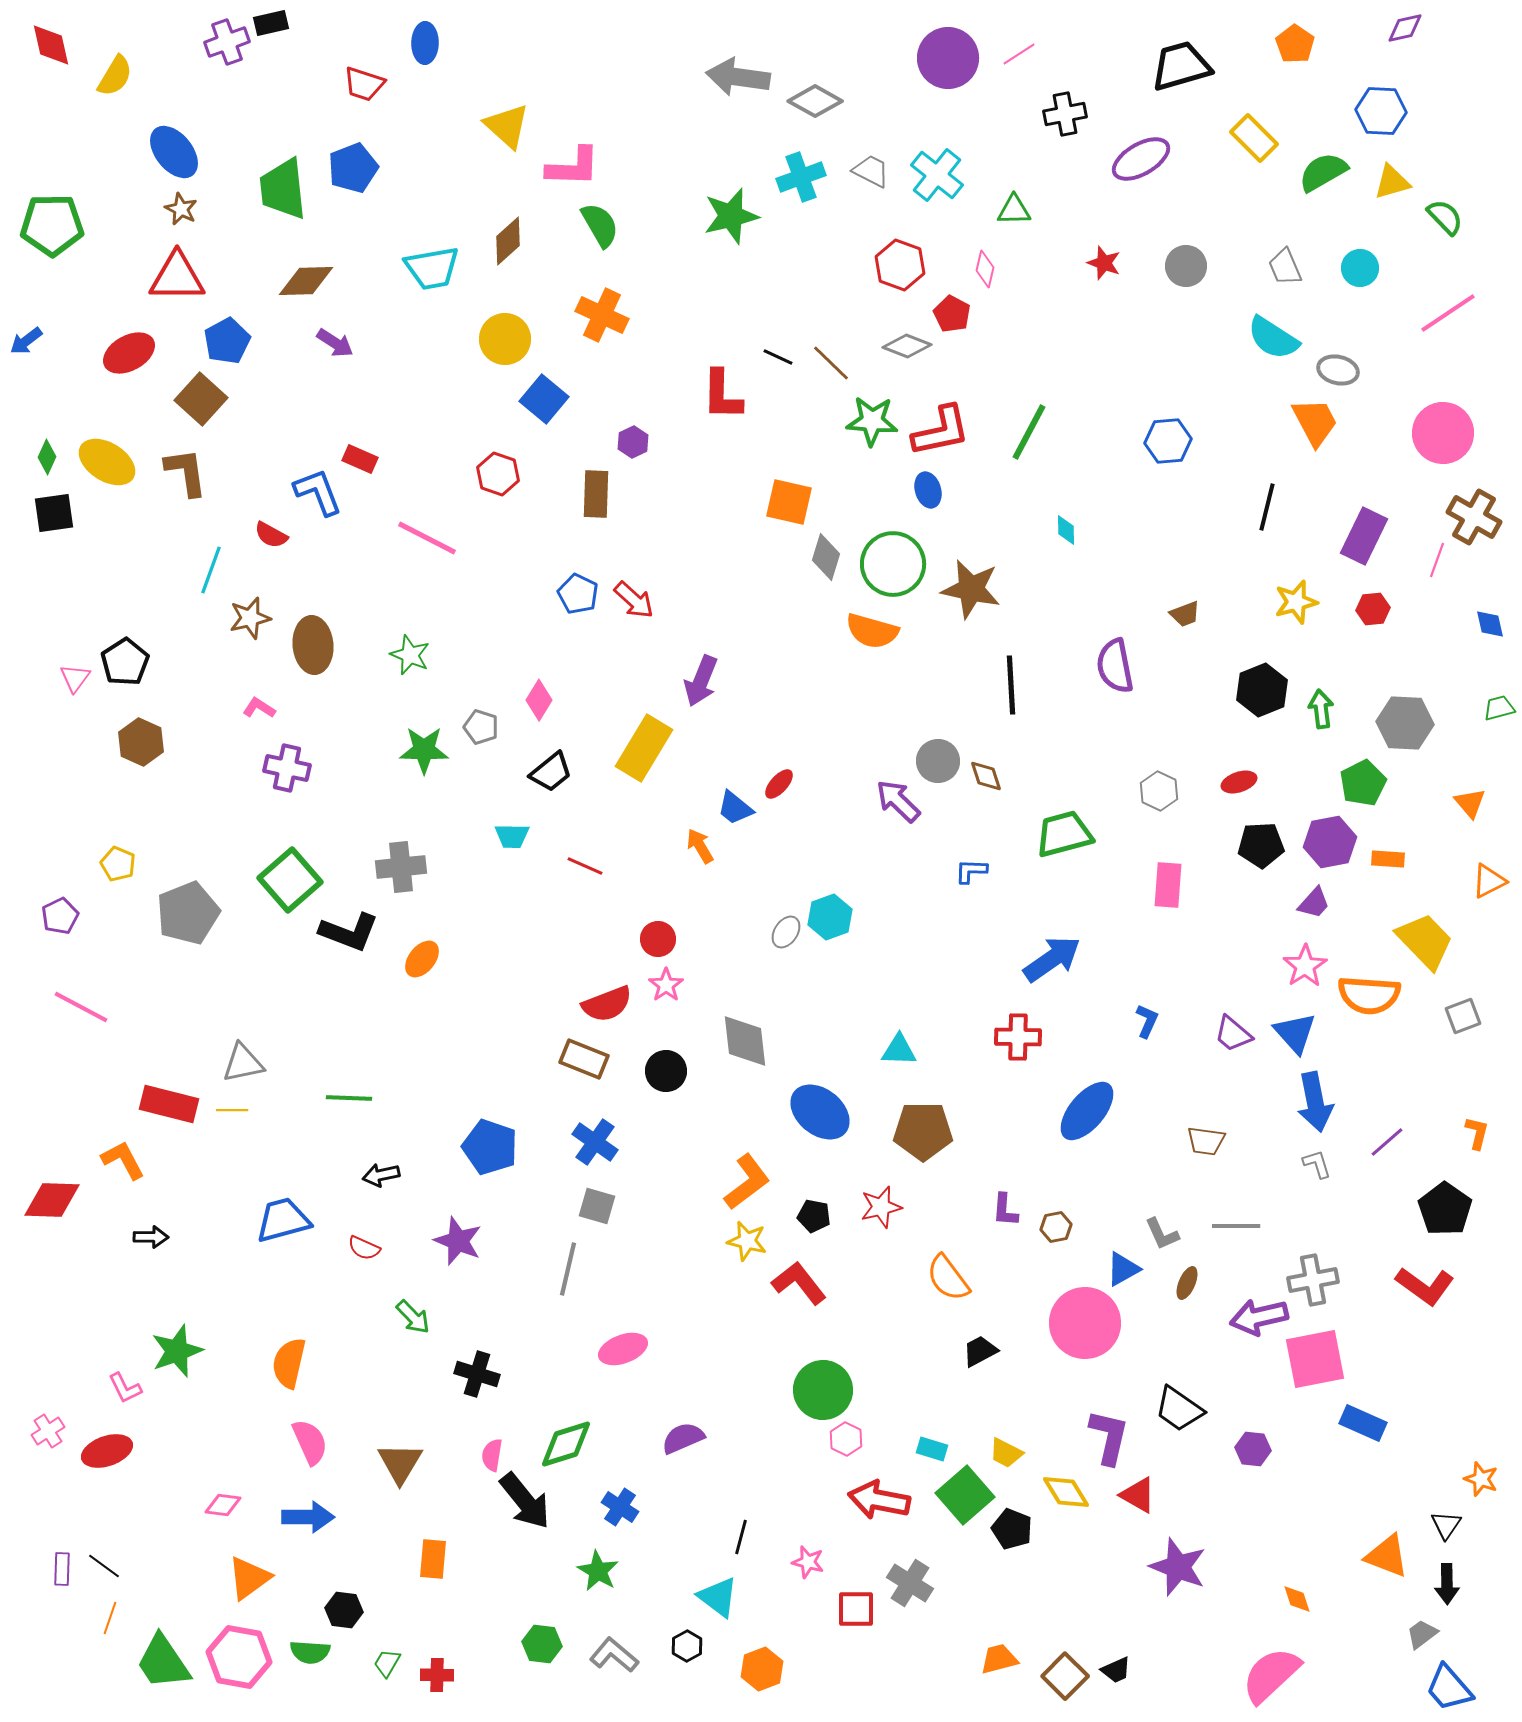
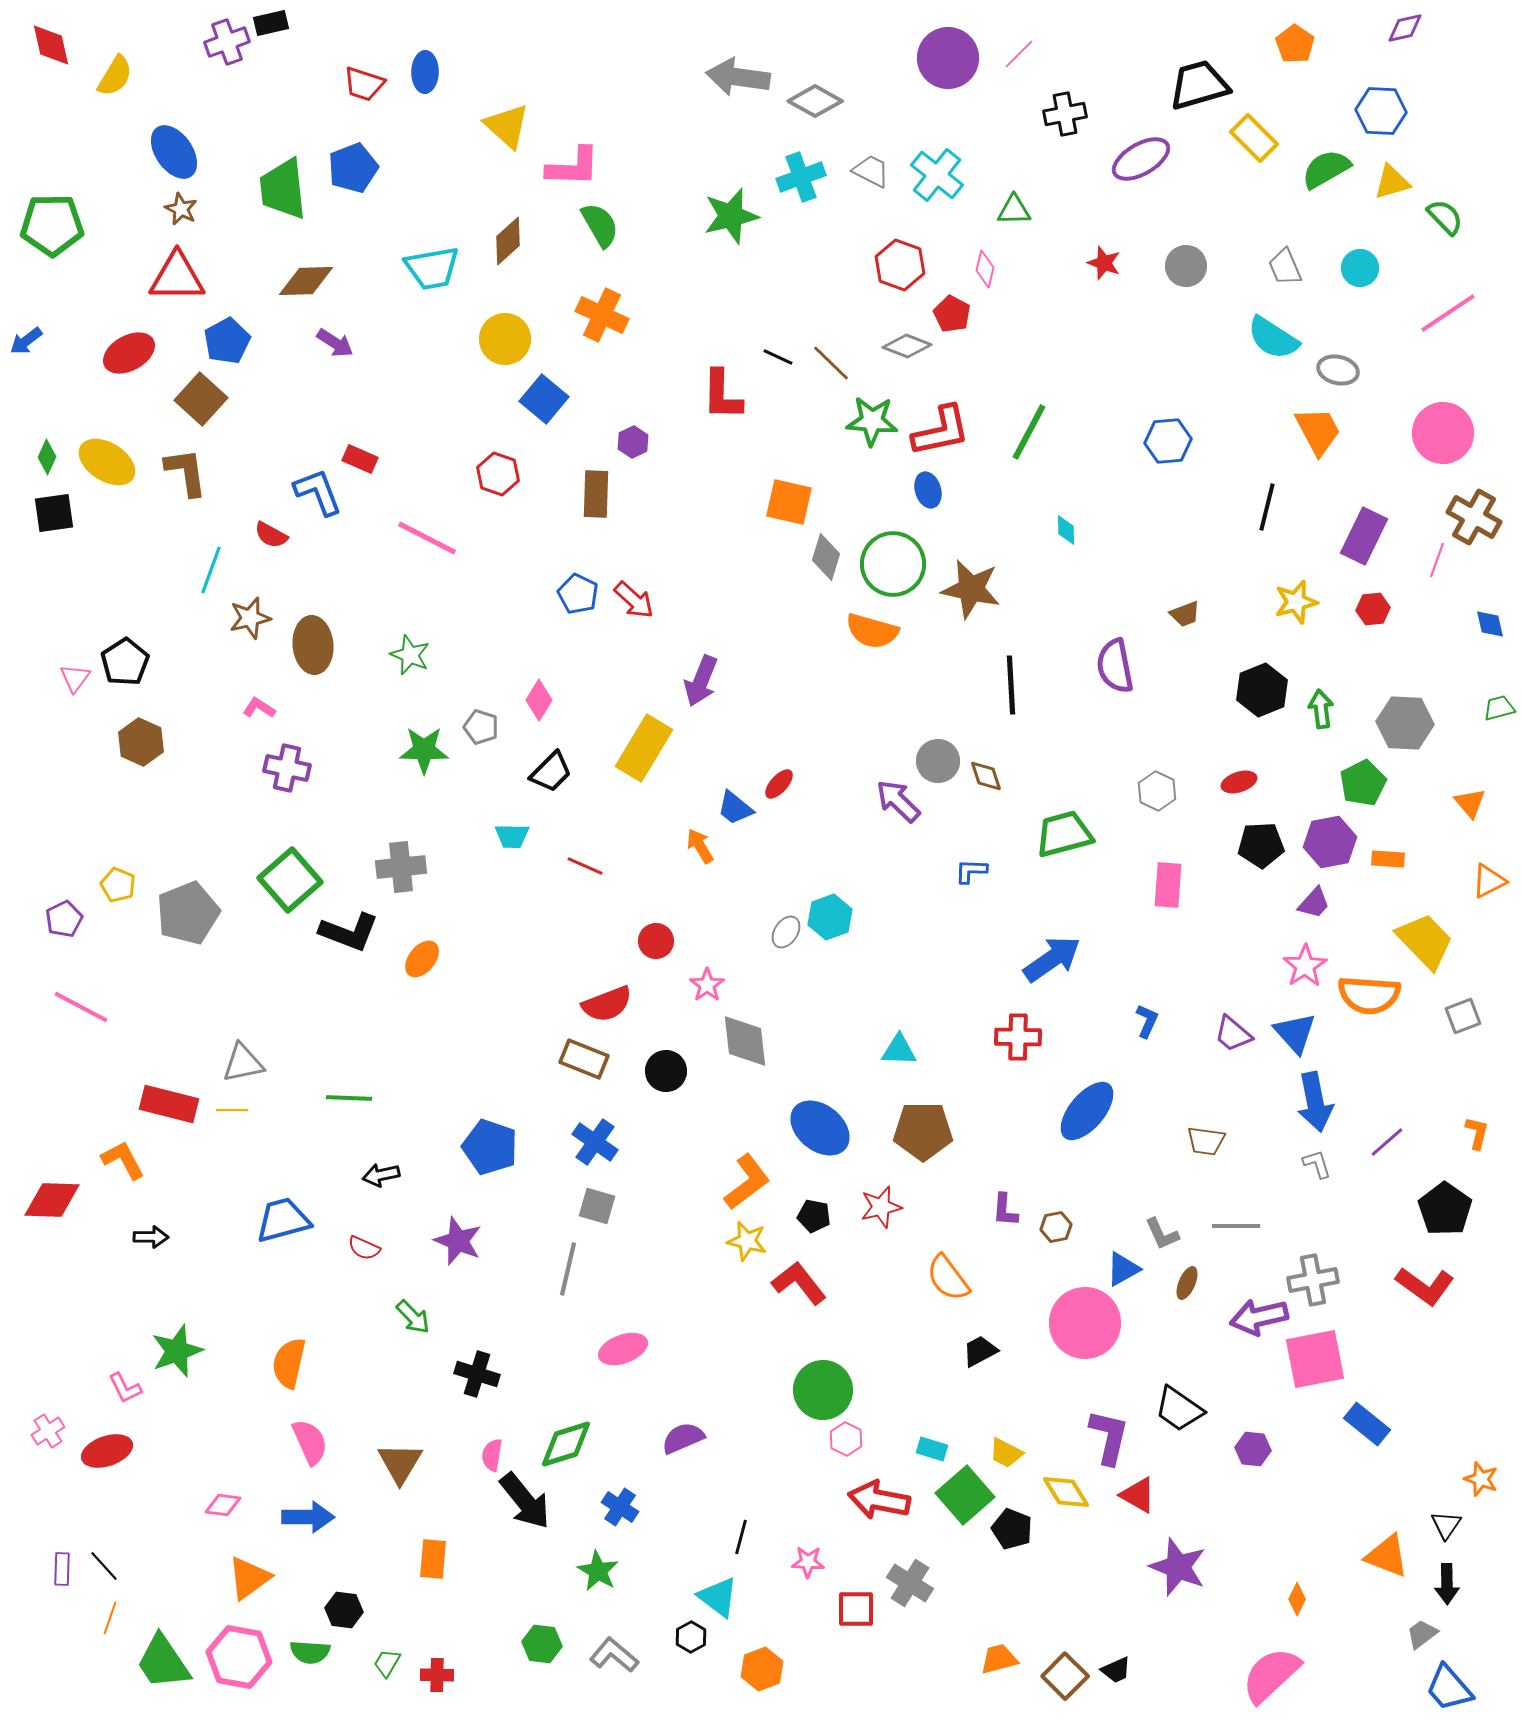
blue ellipse at (425, 43): moved 29 px down
pink line at (1019, 54): rotated 12 degrees counterclockwise
black trapezoid at (1181, 66): moved 18 px right, 19 px down
blue ellipse at (174, 152): rotated 4 degrees clockwise
green semicircle at (1323, 172): moved 3 px right, 3 px up
orange trapezoid at (1315, 422): moved 3 px right, 9 px down
black trapezoid at (551, 772): rotated 6 degrees counterclockwise
gray hexagon at (1159, 791): moved 2 px left
yellow pentagon at (118, 864): moved 21 px down
purple pentagon at (60, 916): moved 4 px right, 3 px down
red circle at (658, 939): moved 2 px left, 2 px down
pink star at (666, 985): moved 41 px right
blue ellipse at (820, 1112): moved 16 px down
blue rectangle at (1363, 1423): moved 4 px right, 1 px down; rotated 15 degrees clockwise
pink star at (808, 1562): rotated 12 degrees counterclockwise
black line at (104, 1566): rotated 12 degrees clockwise
orange diamond at (1297, 1599): rotated 44 degrees clockwise
black hexagon at (687, 1646): moved 4 px right, 9 px up
